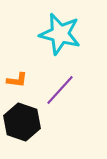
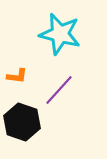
orange L-shape: moved 4 px up
purple line: moved 1 px left
